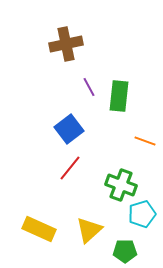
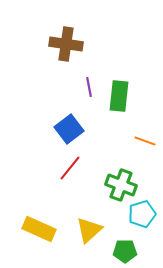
brown cross: rotated 20 degrees clockwise
purple line: rotated 18 degrees clockwise
